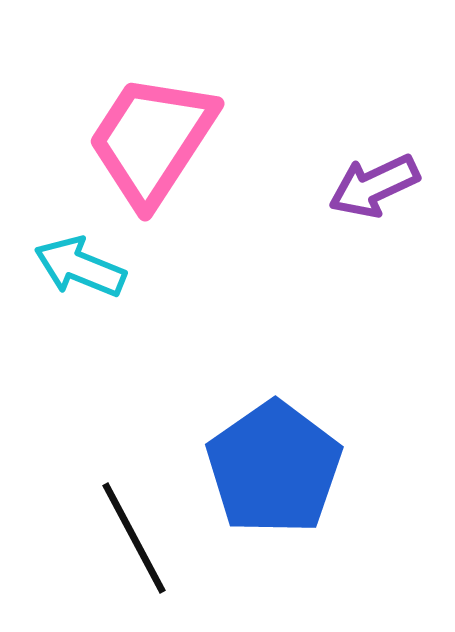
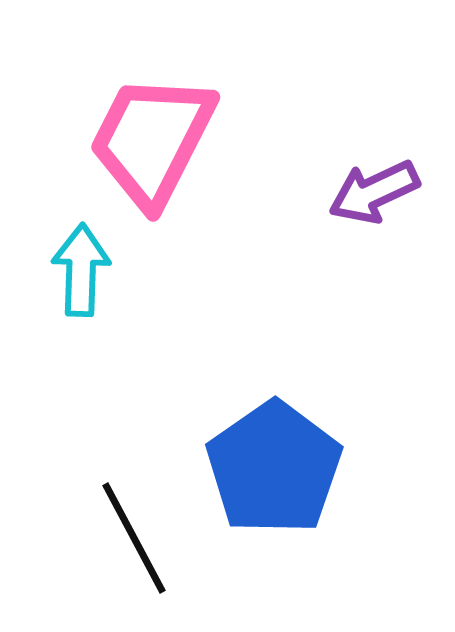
pink trapezoid: rotated 6 degrees counterclockwise
purple arrow: moved 6 px down
cyan arrow: moved 1 px right, 3 px down; rotated 70 degrees clockwise
